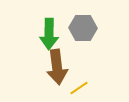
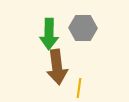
yellow line: rotated 48 degrees counterclockwise
